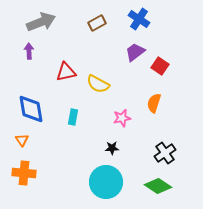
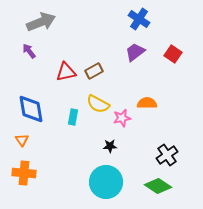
brown rectangle: moved 3 px left, 48 px down
purple arrow: rotated 35 degrees counterclockwise
red square: moved 13 px right, 12 px up
yellow semicircle: moved 20 px down
orange semicircle: moved 7 px left; rotated 72 degrees clockwise
black star: moved 2 px left, 2 px up
black cross: moved 2 px right, 2 px down
